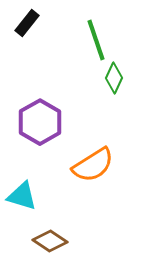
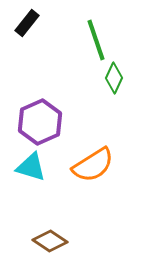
purple hexagon: rotated 6 degrees clockwise
cyan triangle: moved 9 px right, 29 px up
